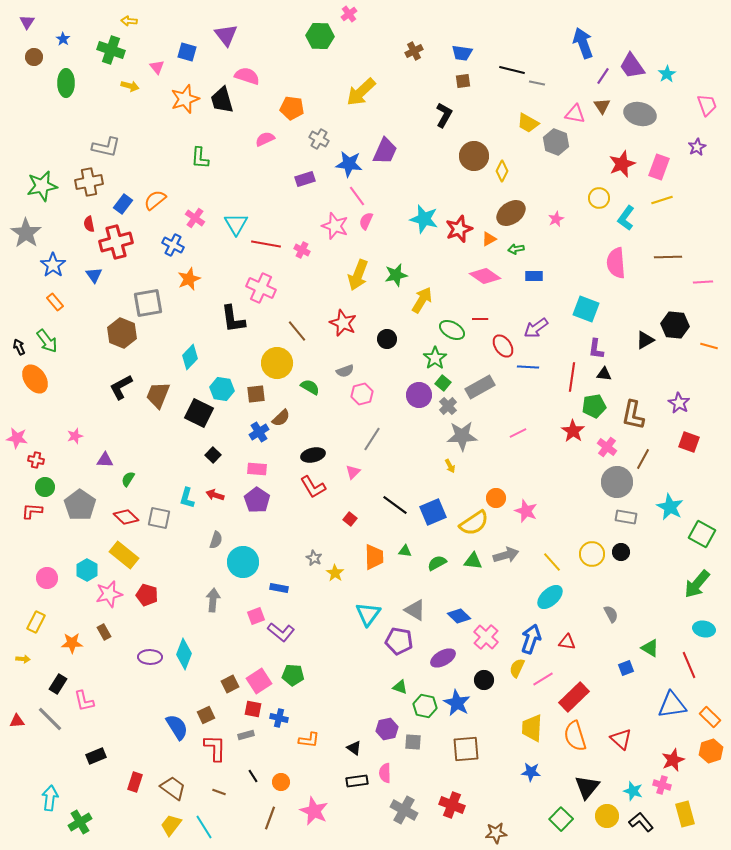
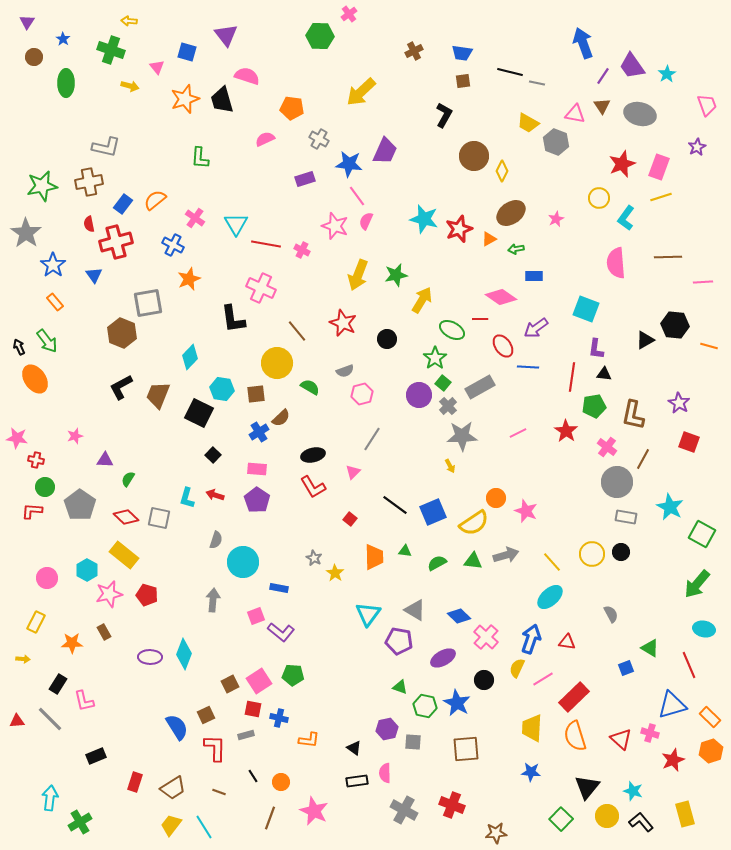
black line at (512, 70): moved 2 px left, 2 px down
yellow line at (662, 200): moved 1 px left, 3 px up
pink diamond at (485, 276): moved 16 px right, 21 px down
red star at (573, 431): moved 7 px left
blue triangle at (672, 705): rotated 8 degrees counterclockwise
pink cross at (662, 785): moved 12 px left, 52 px up
brown trapezoid at (173, 788): rotated 112 degrees clockwise
